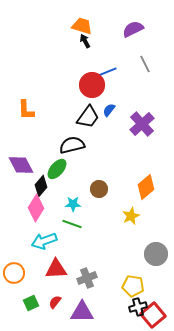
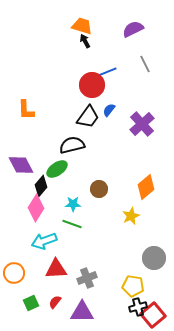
green ellipse: rotated 15 degrees clockwise
gray circle: moved 2 px left, 4 px down
